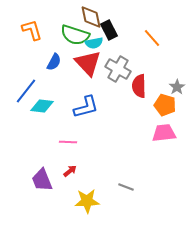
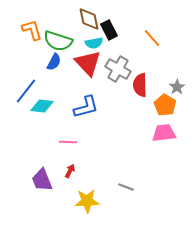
brown diamond: moved 2 px left, 2 px down
green semicircle: moved 17 px left, 6 px down
red semicircle: moved 1 px right, 1 px up
orange pentagon: rotated 15 degrees clockwise
red arrow: rotated 24 degrees counterclockwise
